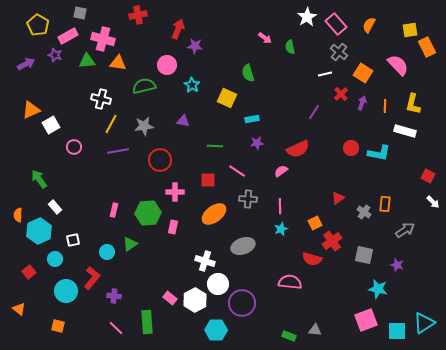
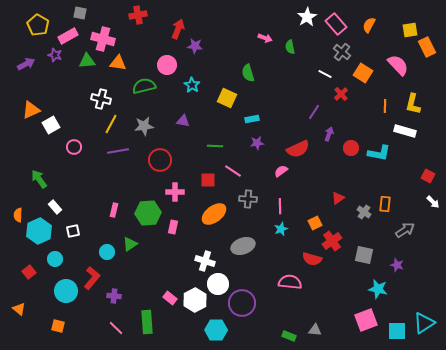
pink arrow at (265, 38): rotated 16 degrees counterclockwise
gray cross at (339, 52): moved 3 px right
white line at (325, 74): rotated 40 degrees clockwise
purple arrow at (362, 103): moved 33 px left, 31 px down
pink line at (237, 171): moved 4 px left
white square at (73, 240): moved 9 px up
